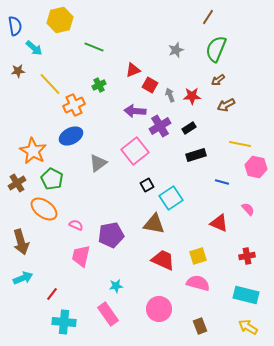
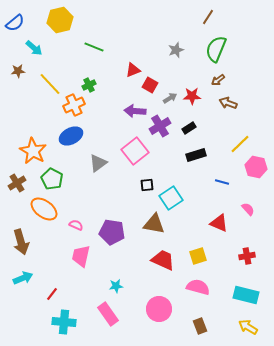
blue semicircle at (15, 26): moved 3 px up; rotated 60 degrees clockwise
green cross at (99, 85): moved 10 px left
gray arrow at (170, 95): moved 3 px down; rotated 80 degrees clockwise
brown arrow at (226, 105): moved 2 px right, 2 px up; rotated 48 degrees clockwise
yellow line at (240, 144): rotated 55 degrees counterclockwise
black square at (147, 185): rotated 24 degrees clockwise
purple pentagon at (111, 235): moved 1 px right, 3 px up; rotated 20 degrees clockwise
pink semicircle at (198, 283): moved 4 px down
